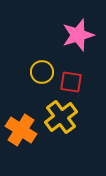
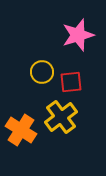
red square: rotated 15 degrees counterclockwise
